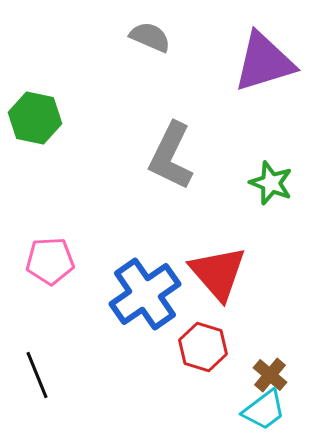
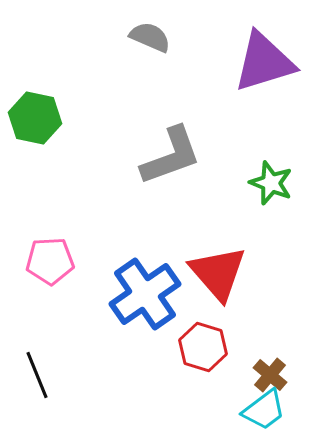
gray L-shape: rotated 136 degrees counterclockwise
